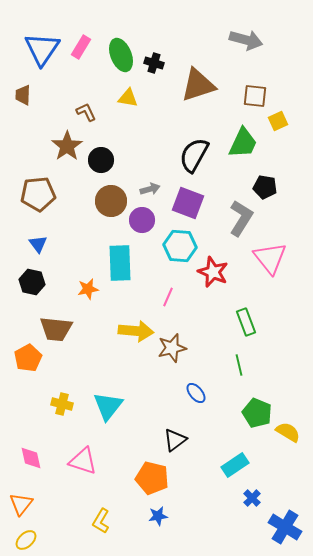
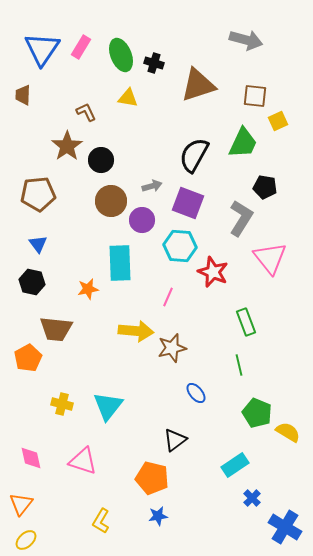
gray arrow at (150, 189): moved 2 px right, 3 px up
